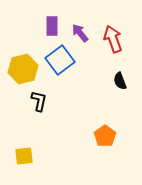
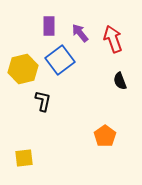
purple rectangle: moved 3 px left
black L-shape: moved 4 px right
yellow square: moved 2 px down
